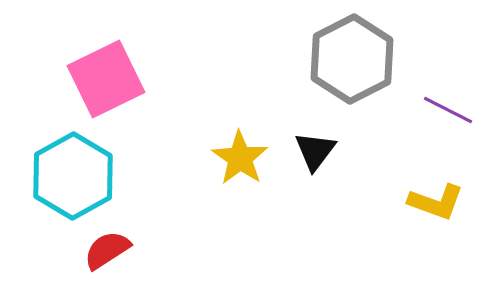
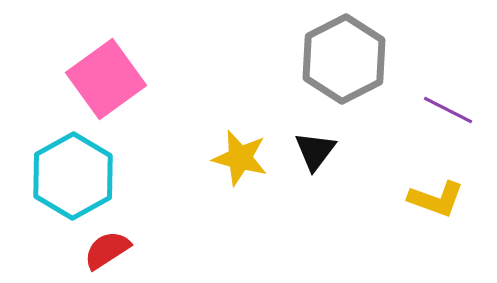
gray hexagon: moved 8 px left
pink square: rotated 10 degrees counterclockwise
yellow star: rotated 20 degrees counterclockwise
yellow L-shape: moved 3 px up
